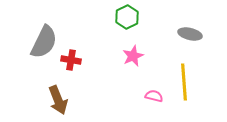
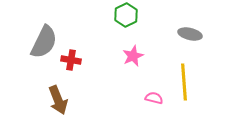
green hexagon: moved 1 px left, 2 px up
pink semicircle: moved 2 px down
